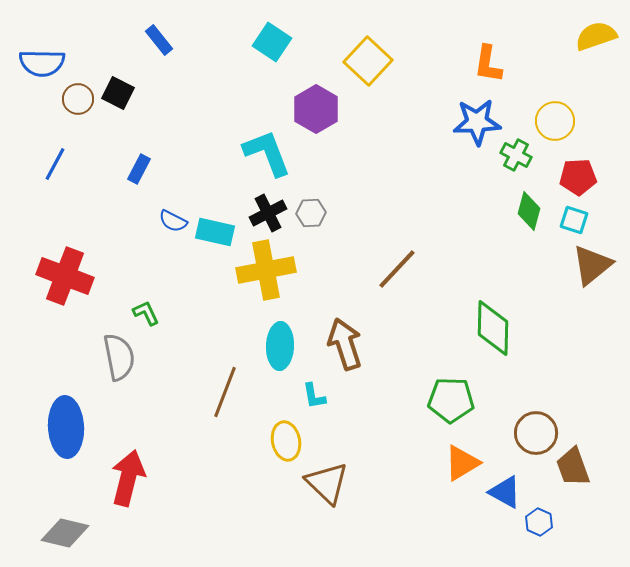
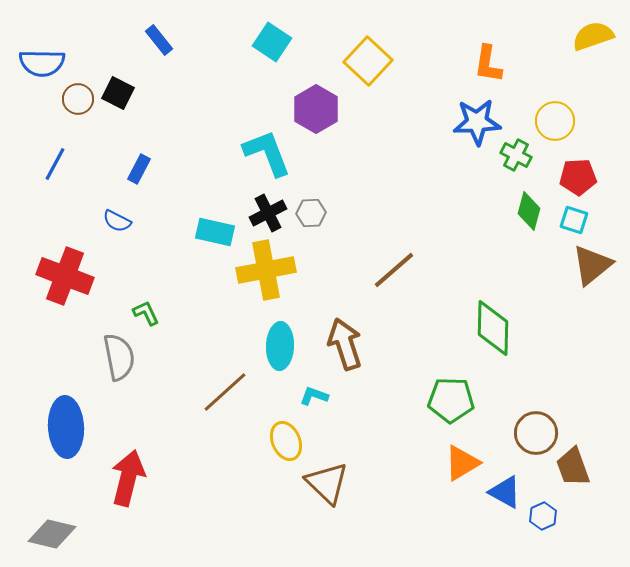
yellow semicircle at (596, 36): moved 3 px left
blue semicircle at (173, 221): moved 56 px left
brown line at (397, 269): moved 3 px left, 1 px down; rotated 6 degrees clockwise
brown line at (225, 392): rotated 27 degrees clockwise
cyan L-shape at (314, 396): rotated 120 degrees clockwise
yellow ellipse at (286, 441): rotated 12 degrees counterclockwise
blue hexagon at (539, 522): moved 4 px right, 6 px up; rotated 12 degrees clockwise
gray diamond at (65, 533): moved 13 px left, 1 px down
